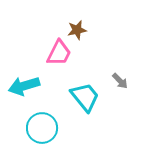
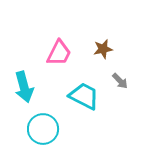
brown star: moved 26 px right, 19 px down
cyan arrow: moved 1 px down; rotated 88 degrees counterclockwise
cyan trapezoid: moved 1 px left, 1 px up; rotated 24 degrees counterclockwise
cyan circle: moved 1 px right, 1 px down
